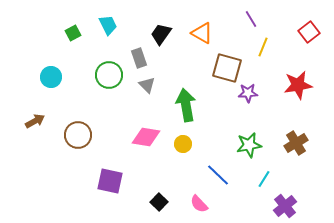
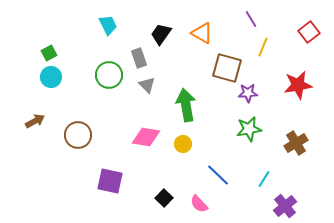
green square: moved 24 px left, 20 px down
green star: moved 16 px up
black square: moved 5 px right, 4 px up
